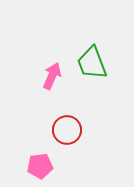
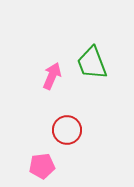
pink pentagon: moved 2 px right
